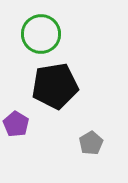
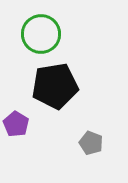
gray pentagon: rotated 20 degrees counterclockwise
